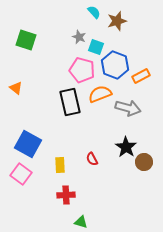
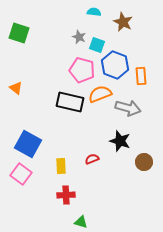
cyan semicircle: rotated 40 degrees counterclockwise
brown star: moved 6 px right, 1 px down; rotated 30 degrees counterclockwise
green square: moved 7 px left, 7 px up
cyan square: moved 1 px right, 2 px up
orange rectangle: rotated 66 degrees counterclockwise
black rectangle: rotated 64 degrees counterclockwise
black star: moved 6 px left, 6 px up; rotated 15 degrees counterclockwise
red semicircle: rotated 96 degrees clockwise
yellow rectangle: moved 1 px right, 1 px down
